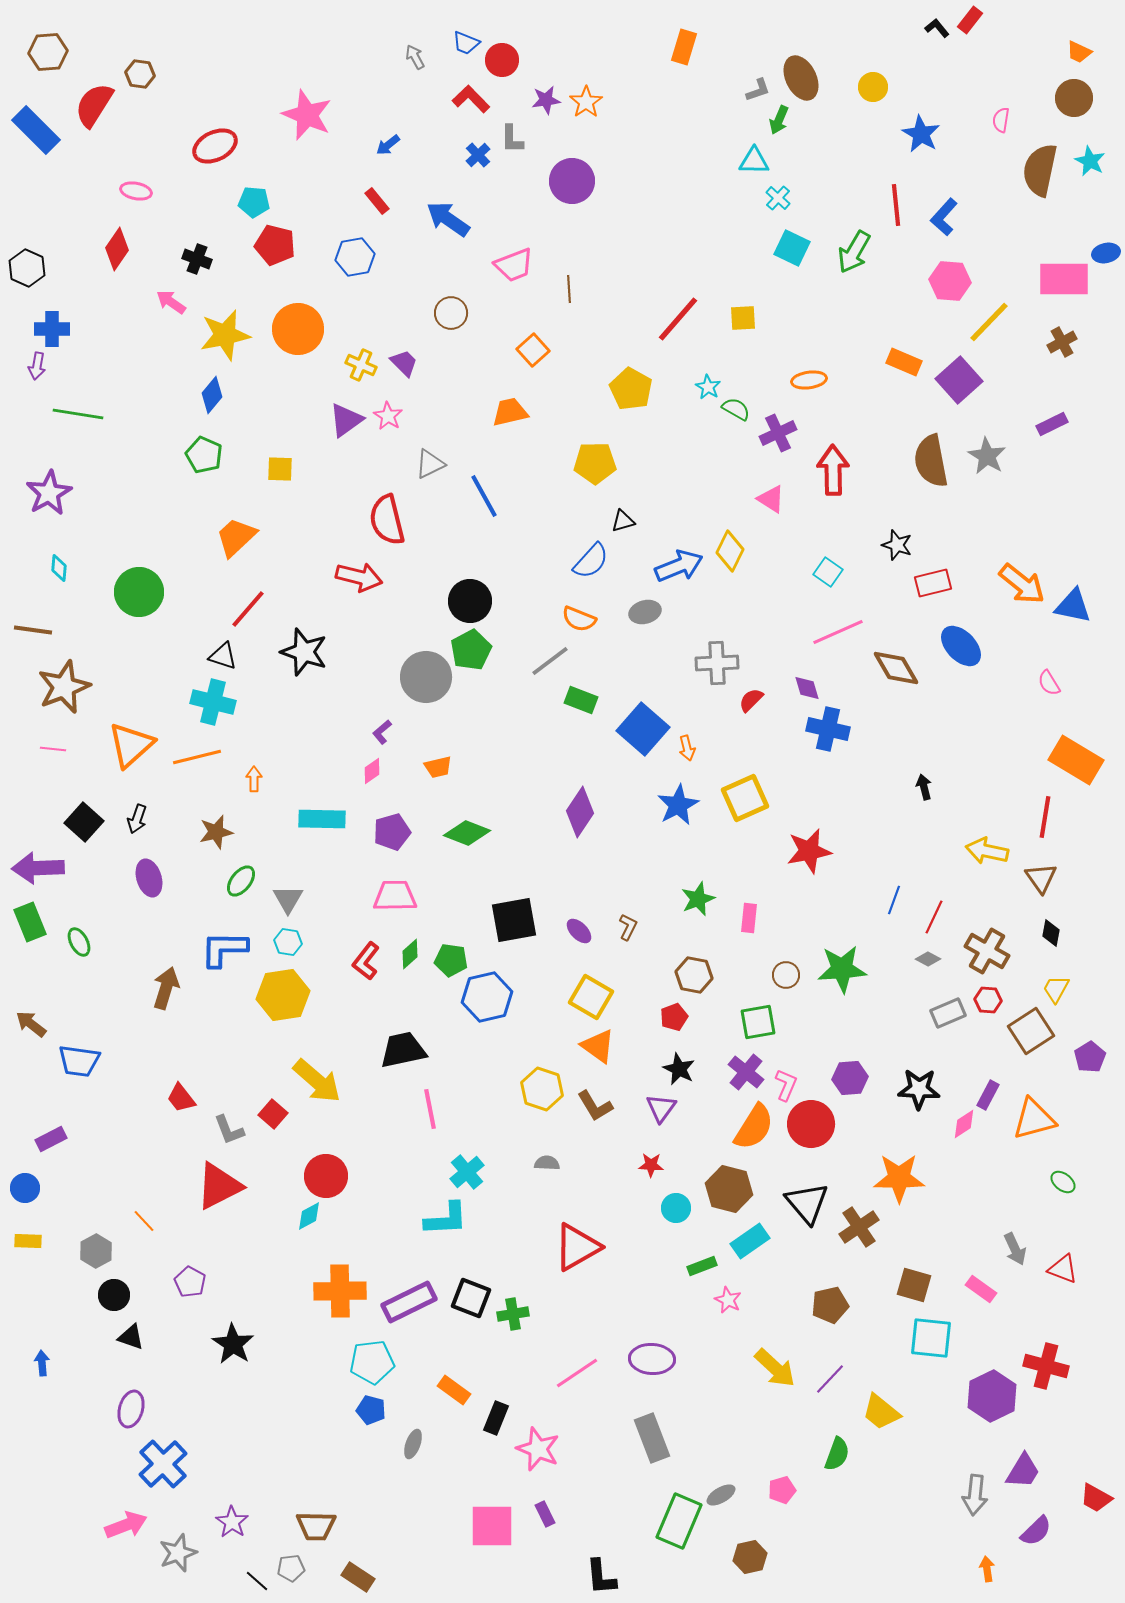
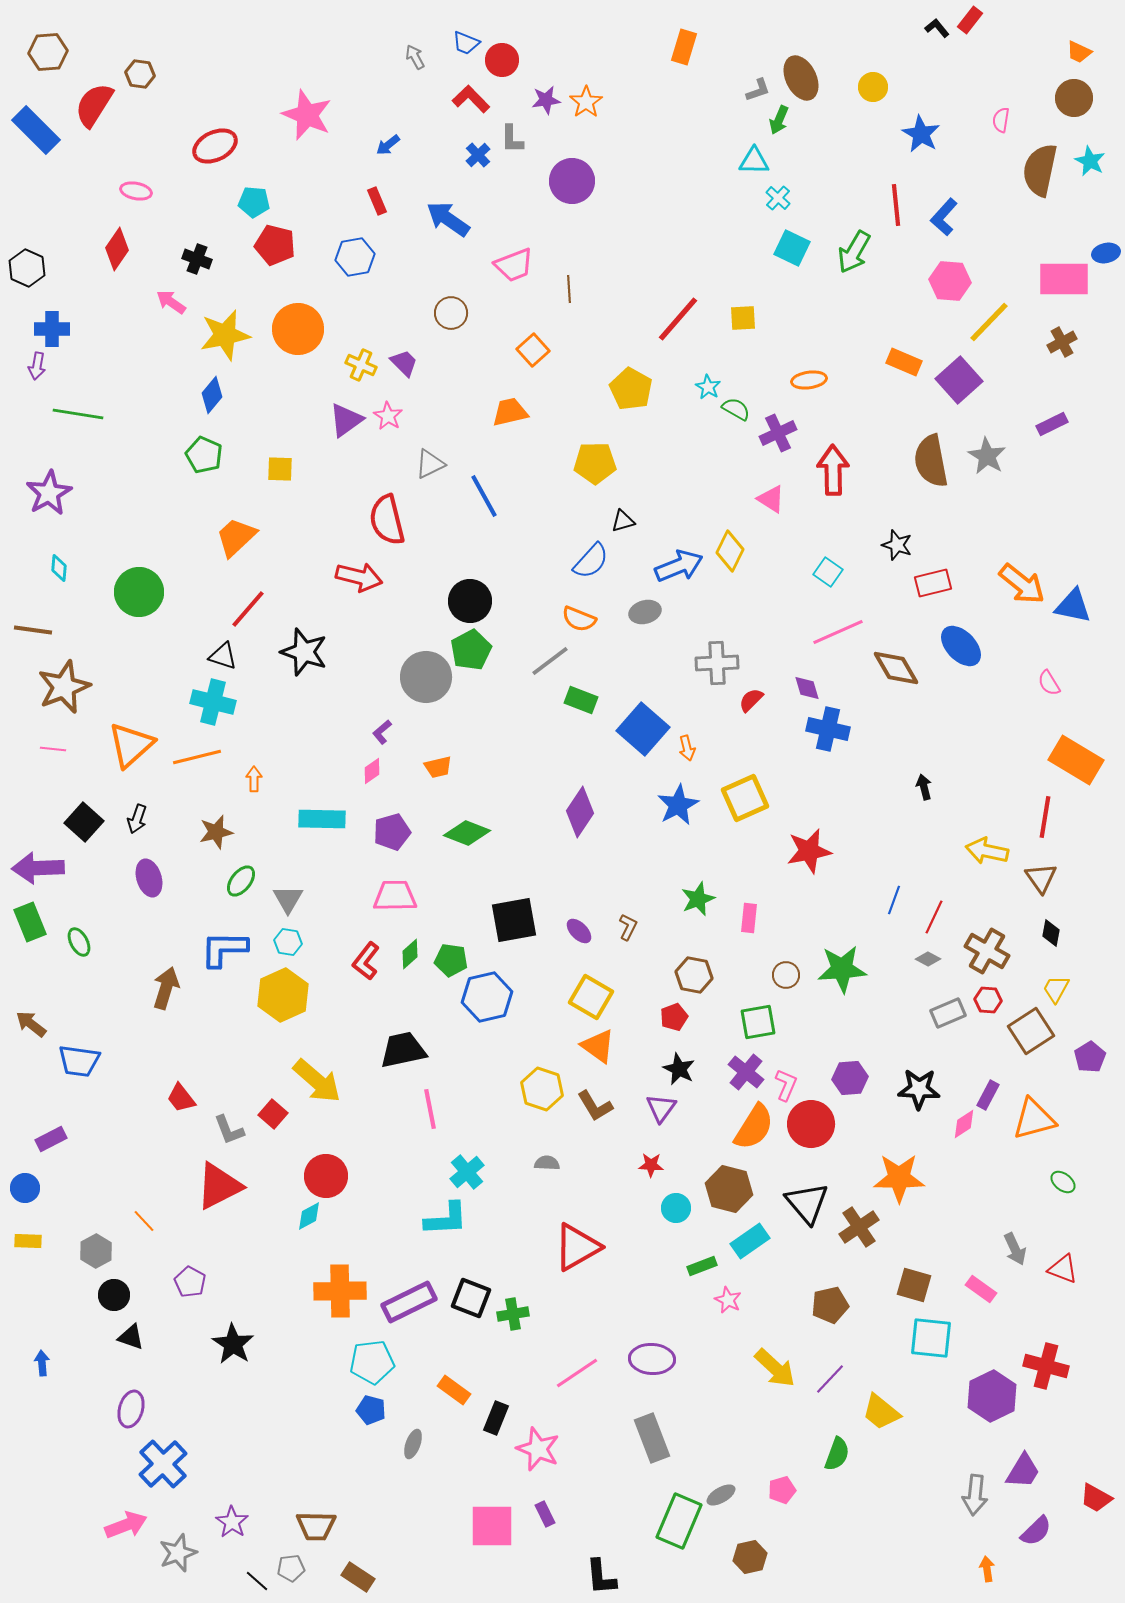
red rectangle at (377, 201): rotated 16 degrees clockwise
yellow hexagon at (283, 995): rotated 15 degrees counterclockwise
